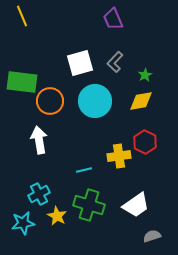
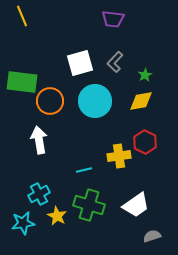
purple trapezoid: rotated 60 degrees counterclockwise
